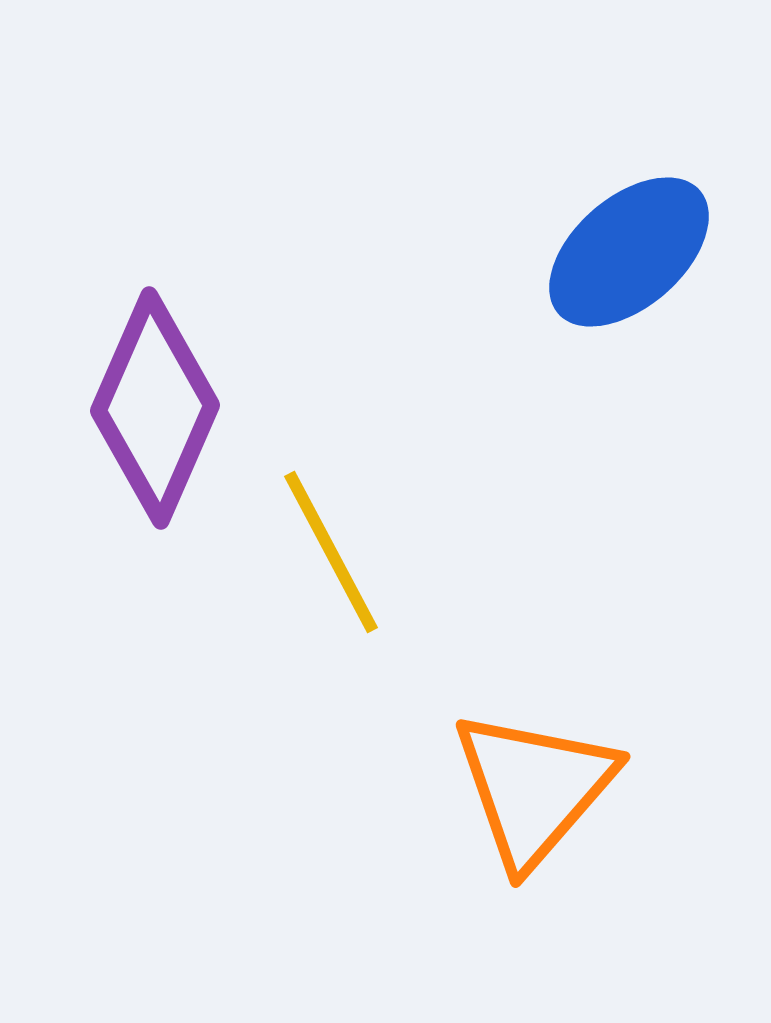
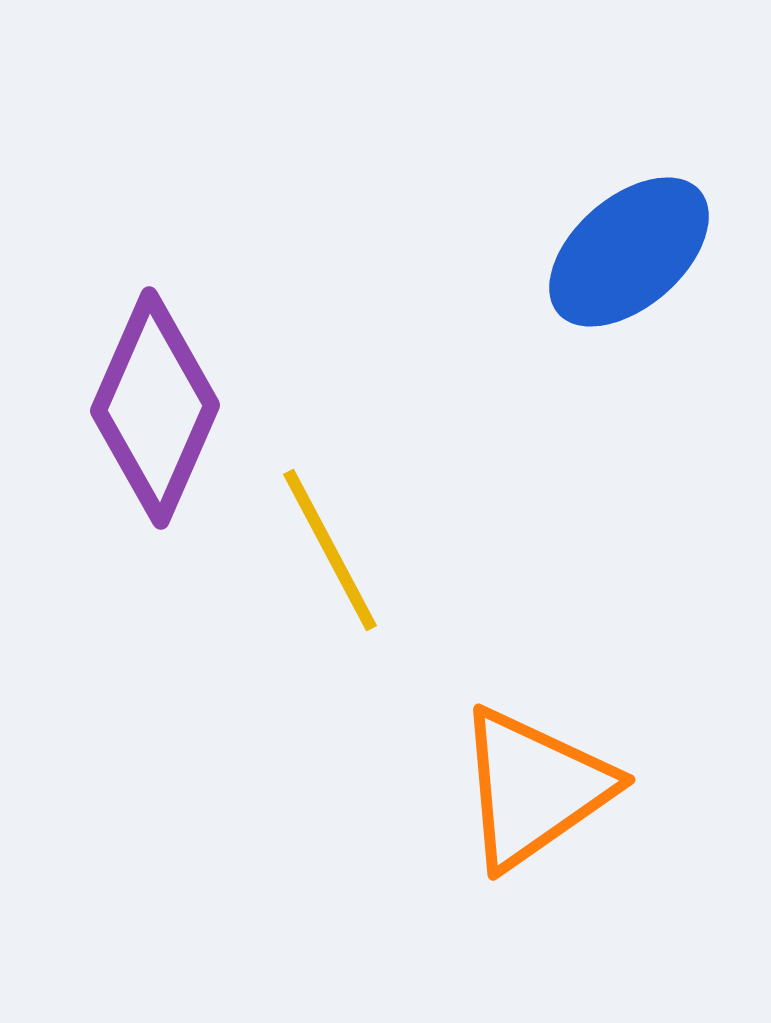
yellow line: moved 1 px left, 2 px up
orange triangle: rotated 14 degrees clockwise
